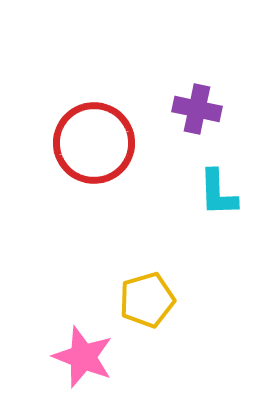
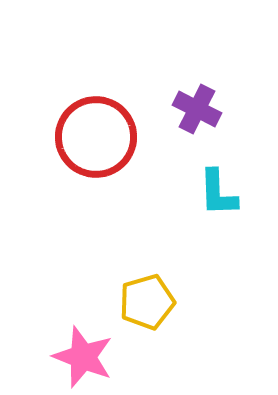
purple cross: rotated 15 degrees clockwise
red circle: moved 2 px right, 6 px up
yellow pentagon: moved 2 px down
